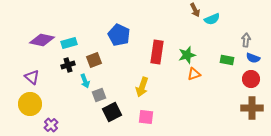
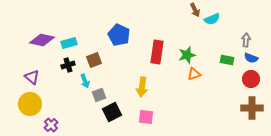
blue semicircle: moved 2 px left
yellow arrow: rotated 12 degrees counterclockwise
